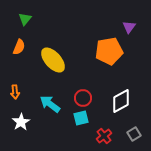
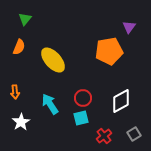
cyan arrow: rotated 20 degrees clockwise
